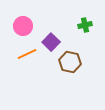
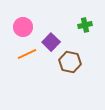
pink circle: moved 1 px down
